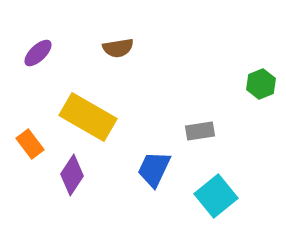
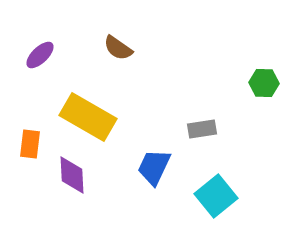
brown semicircle: rotated 44 degrees clockwise
purple ellipse: moved 2 px right, 2 px down
green hexagon: moved 3 px right, 1 px up; rotated 24 degrees clockwise
gray rectangle: moved 2 px right, 2 px up
orange rectangle: rotated 44 degrees clockwise
blue trapezoid: moved 2 px up
purple diamond: rotated 36 degrees counterclockwise
